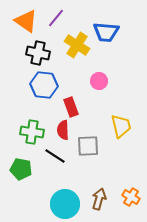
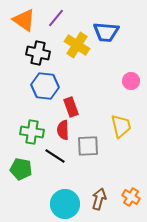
orange triangle: moved 2 px left, 1 px up
pink circle: moved 32 px right
blue hexagon: moved 1 px right, 1 px down
